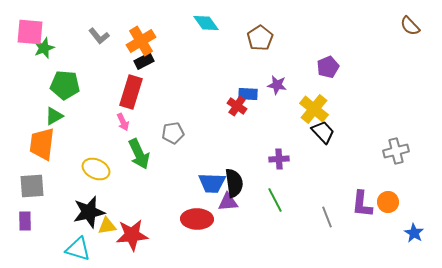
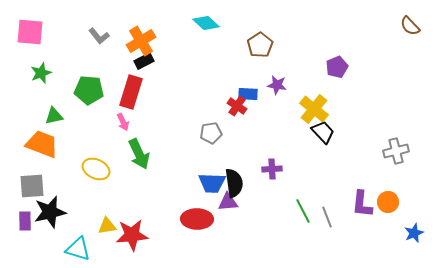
cyan diamond: rotated 12 degrees counterclockwise
brown pentagon: moved 7 px down
green star: moved 3 px left, 25 px down
purple pentagon: moved 9 px right
green pentagon: moved 24 px right, 5 px down
green triangle: rotated 18 degrees clockwise
gray pentagon: moved 38 px right
orange trapezoid: rotated 104 degrees clockwise
purple cross: moved 7 px left, 10 px down
green line: moved 28 px right, 11 px down
black star: moved 39 px left
blue star: rotated 18 degrees clockwise
